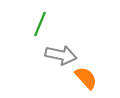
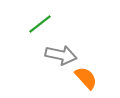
green line: rotated 30 degrees clockwise
